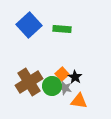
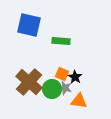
blue square: rotated 35 degrees counterclockwise
green rectangle: moved 1 px left, 12 px down
orange square: rotated 24 degrees counterclockwise
brown cross: rotated 16 degrees counterclockwise
green circle: moved 3 px down
